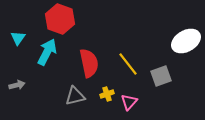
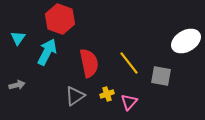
yellow line: moved 1 px right, 1 px up
gray square: rotated 30 degrees clockwise
gray triangle: rotated 20 degrees counterclockwise
